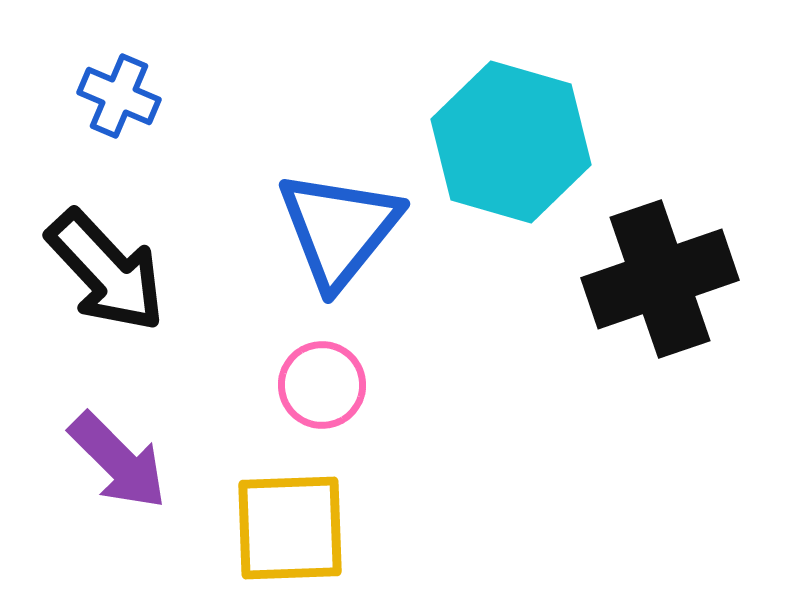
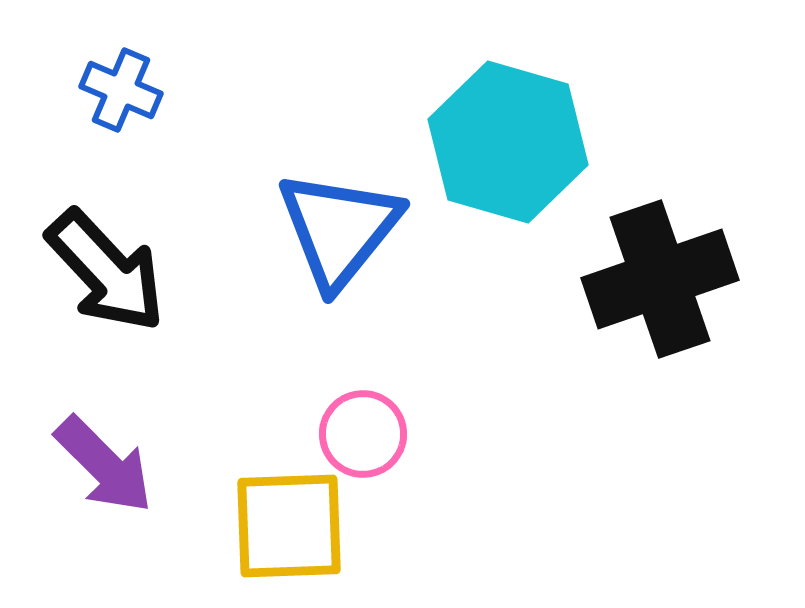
blue cross: moved 2 px right, 6 px up
cyan hexagon: moved 3 px left
pink circle: moved 41 px right, 49 px down
purple arrow: moved 14 px left, 4 px down
yellow square: moved 1 px left, 2 px up
